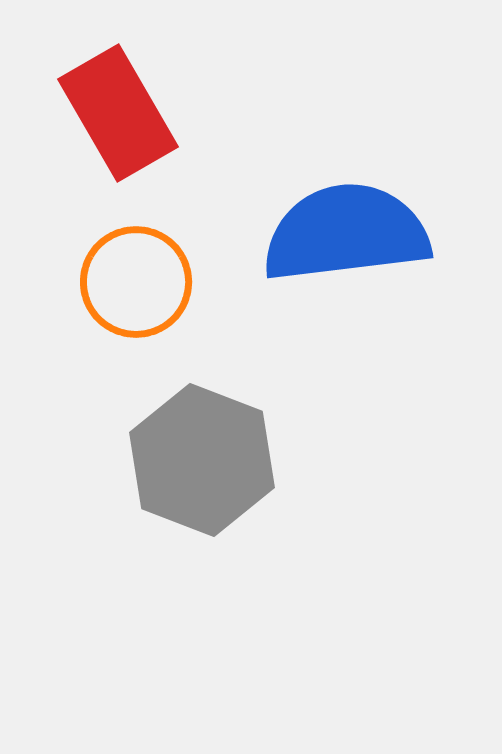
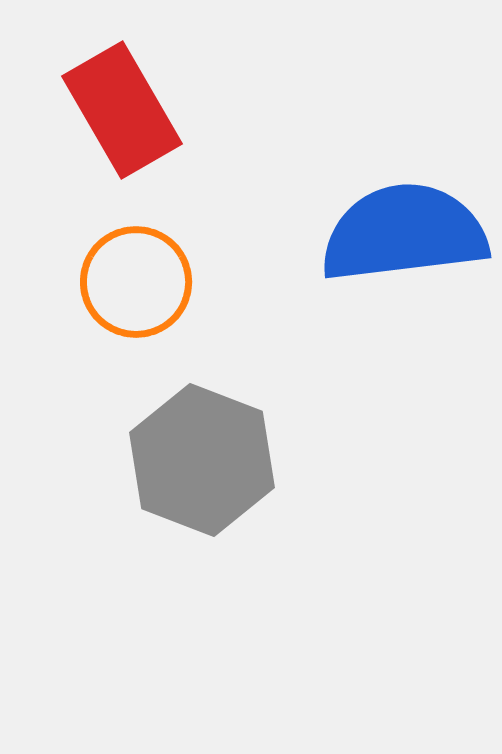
red rectangle: moved 4 px right, 3 px up
blue semicircle: moved 58 px right
